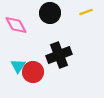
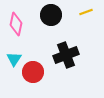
black circle: moved 1 px right, 2 px down
pink diamond: moved 1 px up; rotated 40 degrees clockwise
black cross: moved 7 px right
cyan triangle: moved 4 px left, 7 px up
